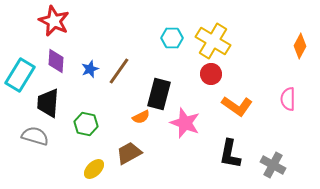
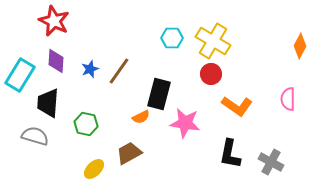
pink star: rotated 12 degrees counterclockwise
gray cross: moved 2 px left, 3 px up
